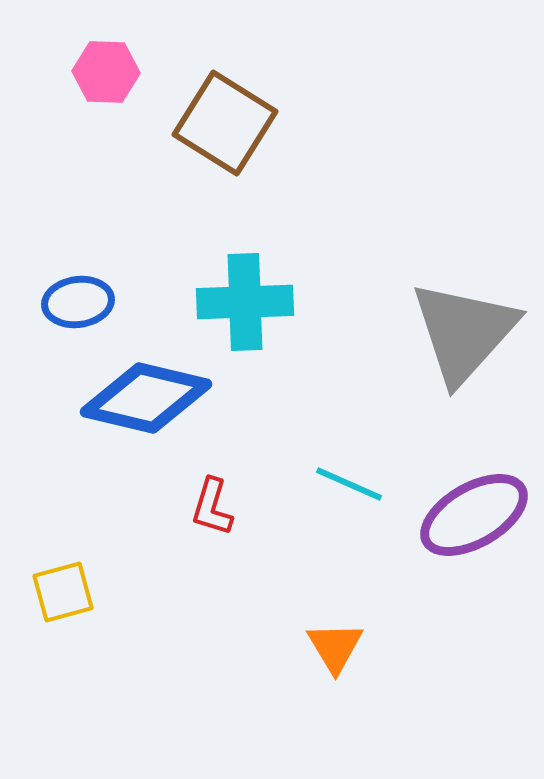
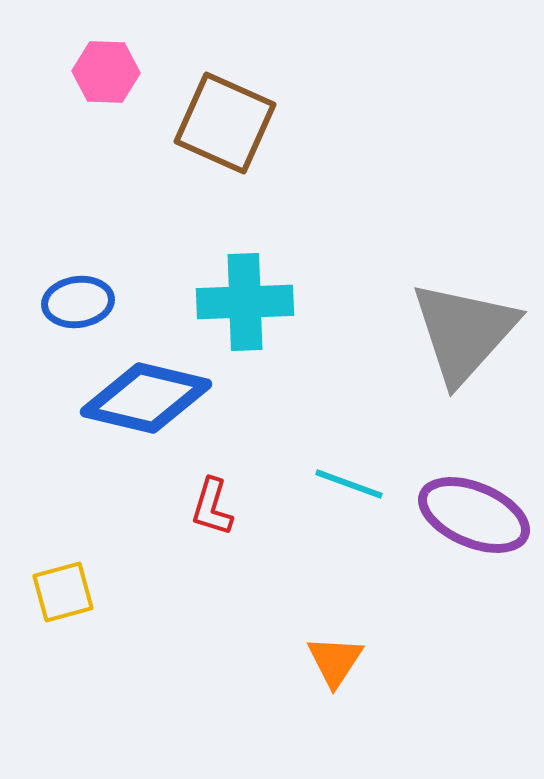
brown square: rotated 8 degrees counterclockwise
cyan line: rotated 4 degrees counterclockwise
purple ellipse: rotated 53 degrees clockwise
orange triangle: moved 14 px down; rotated 4 degrees clockwise
